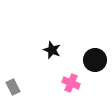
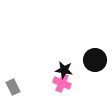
black star: moved 12 px right, 20 px down; rotated 12 degrees counterclockwise
pink cross: moved 9 px left
